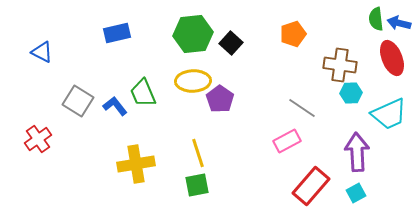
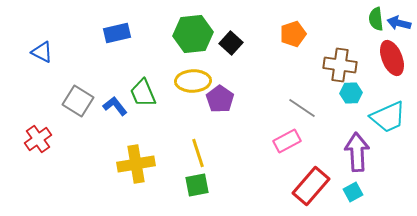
cyan trapezoid: moved 1 px left, 3 px down
cyan square: moved 3 px left, 1 px up
